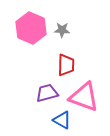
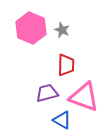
gray star: rotated 21 degrees clockwise
